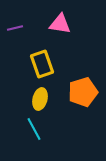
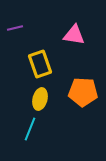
pink triangle: moved 14 px right, 11 px down
yellow rectangle: moved 2 px left
orange pentagon: rotated 20 degrees clockwise
cyan line: moved 4 px left; rotated 50 degrees clockwise
